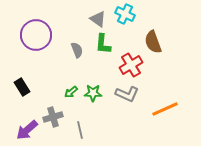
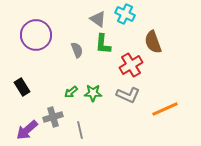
gray L-shape: moved 1 px right, 1 px down
